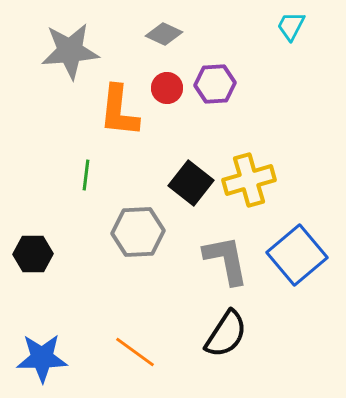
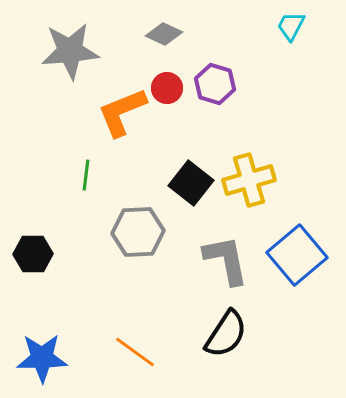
purple hexagon: rotated 21 degrees clockwise
orange L-shape: moved 3 px right, 1 px down; rotated 62 degrees clockwise
